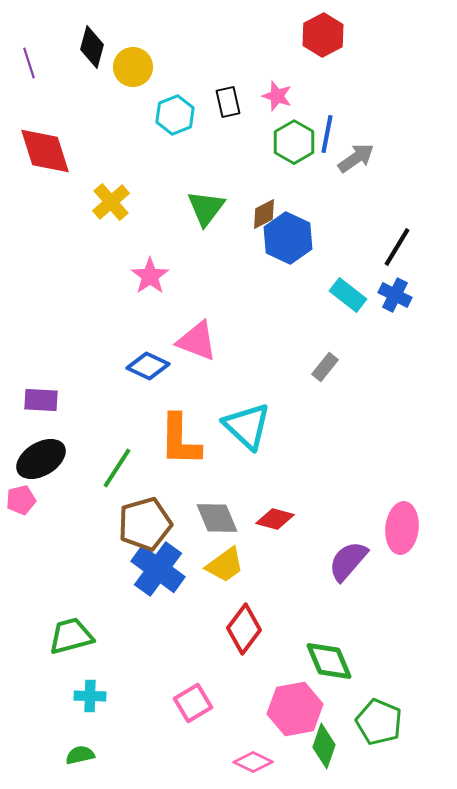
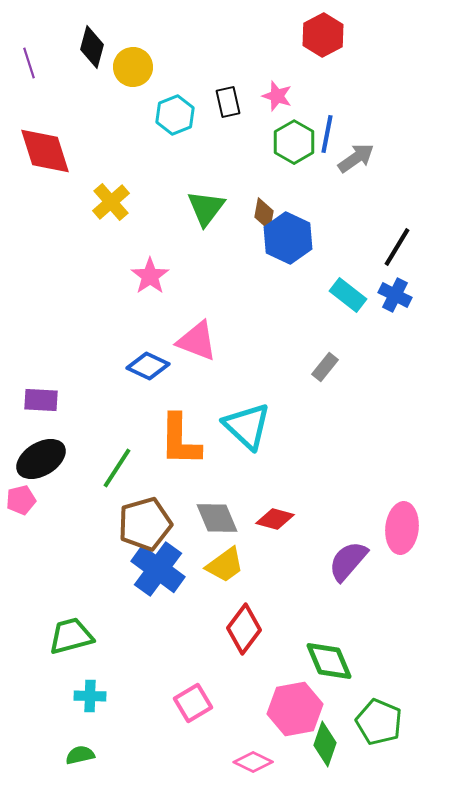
brown diamond at (264, 214): rotated 52 degrees counterclockwise
green diamond at (324, 746): moved 1 px right, 2 px up
